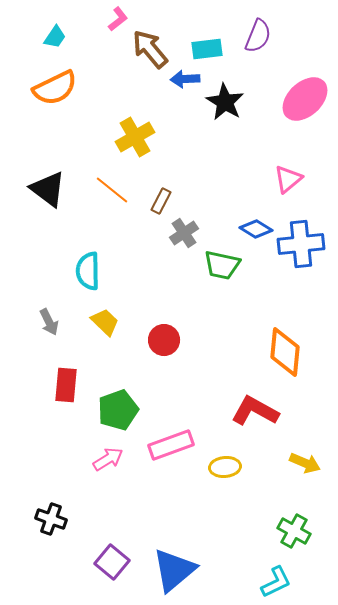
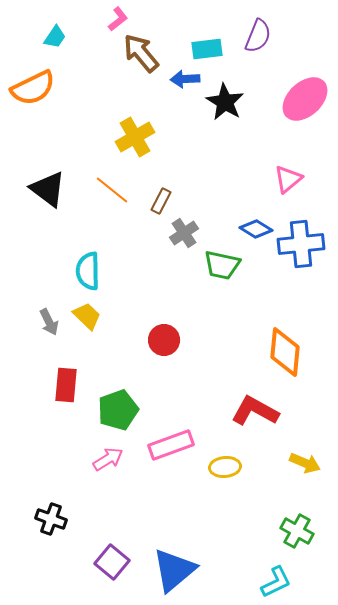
brown arrow: moved 9 px left, 4 px down
orange semicircle: moved 22 px left
yellow trapezoid: moved 18 px left, 6 px up
green cross: moved 3 px right
